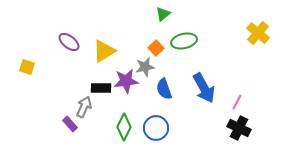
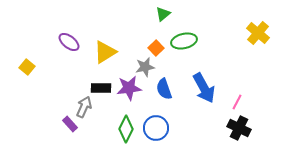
yellow triangle: moved 1 px right, 1 px down
yellow square: rotated 21 degrees clockwise
purple star: moved 3 px right, 7 px down
green diamond: moved 2 px right, 2 px down
